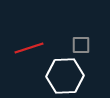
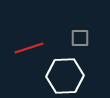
gray square: moved 1 px left, 7 px up
